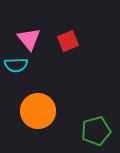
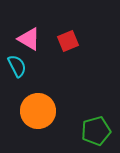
pink triangle: rotated 20 degrees counterclockwise
cyan semicircle: moved 1 px right, 1 px down; rotated 115 degrees counterclockwise
